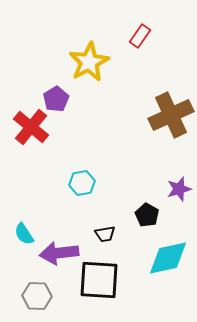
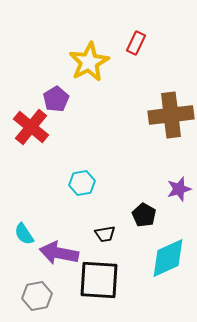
red rectangle: moved 4 px left, 7 px down; rotated 10 degrees counterclockwise
brown cross: rotated 18 degrees clockwise
black pentagon: moved 3 px left
purple arrow: rotated 18 degrees clockwise
cyan diamond: rotated 12 degrees counterclockwise
gray hexagon: rotated 12 degrees counterclockwise
